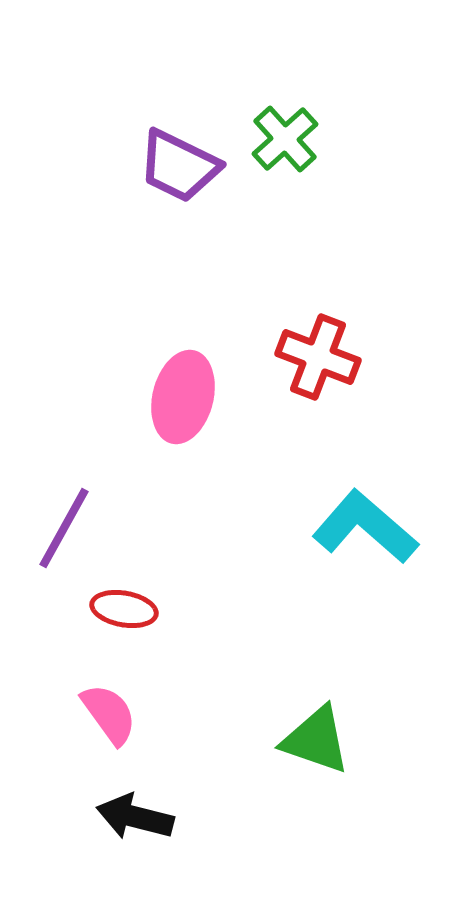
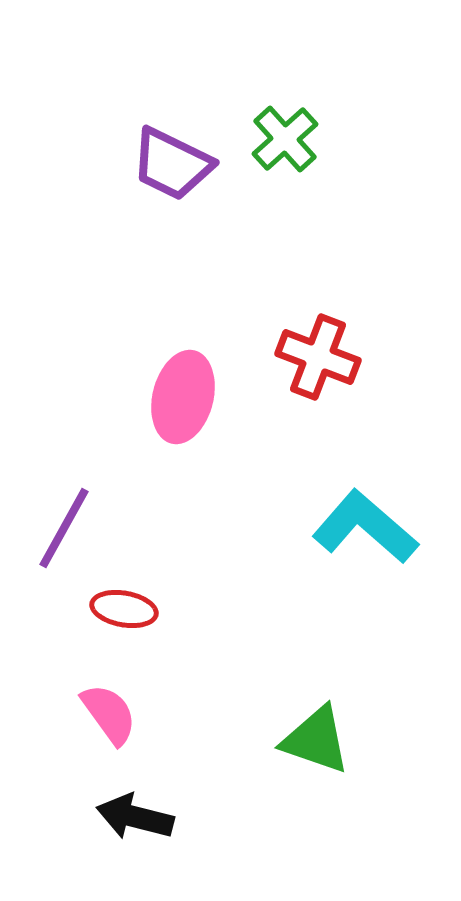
purple trapezoid: moved 7 px left, 2 px up
